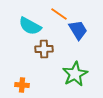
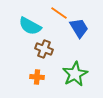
orange line: moved 1 px up
blue trapezoid: moved 1 px right, 2 px up
brown cross: rotated 24 degrees clockwise
orange cross: moved 15 px right, 8 px up
